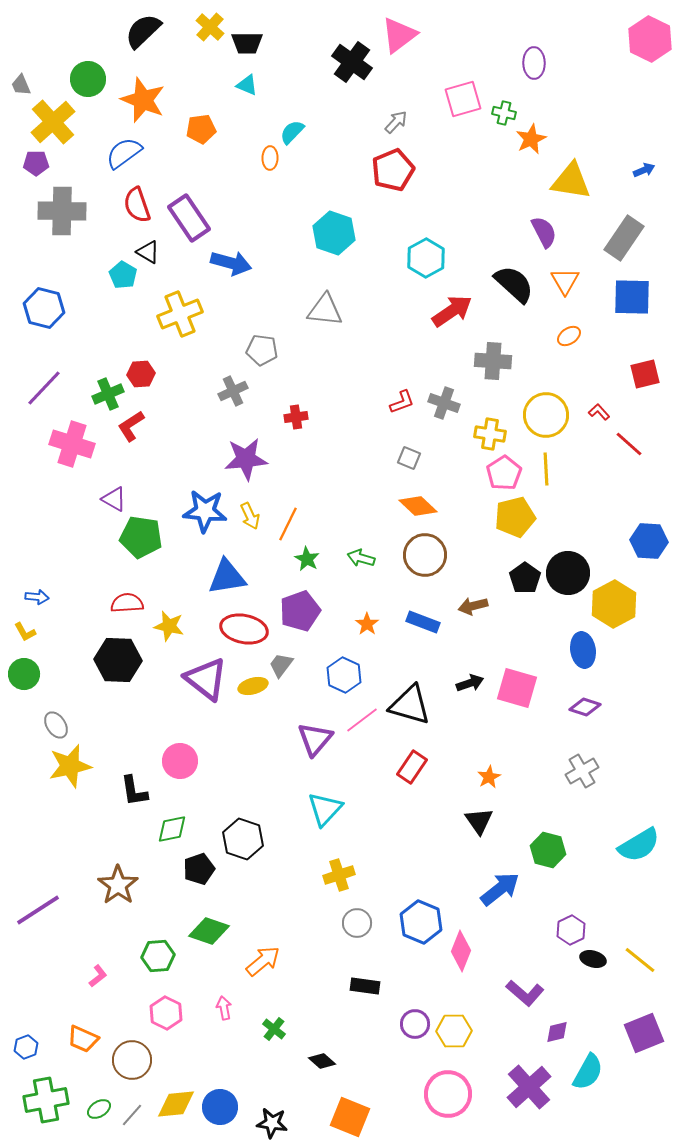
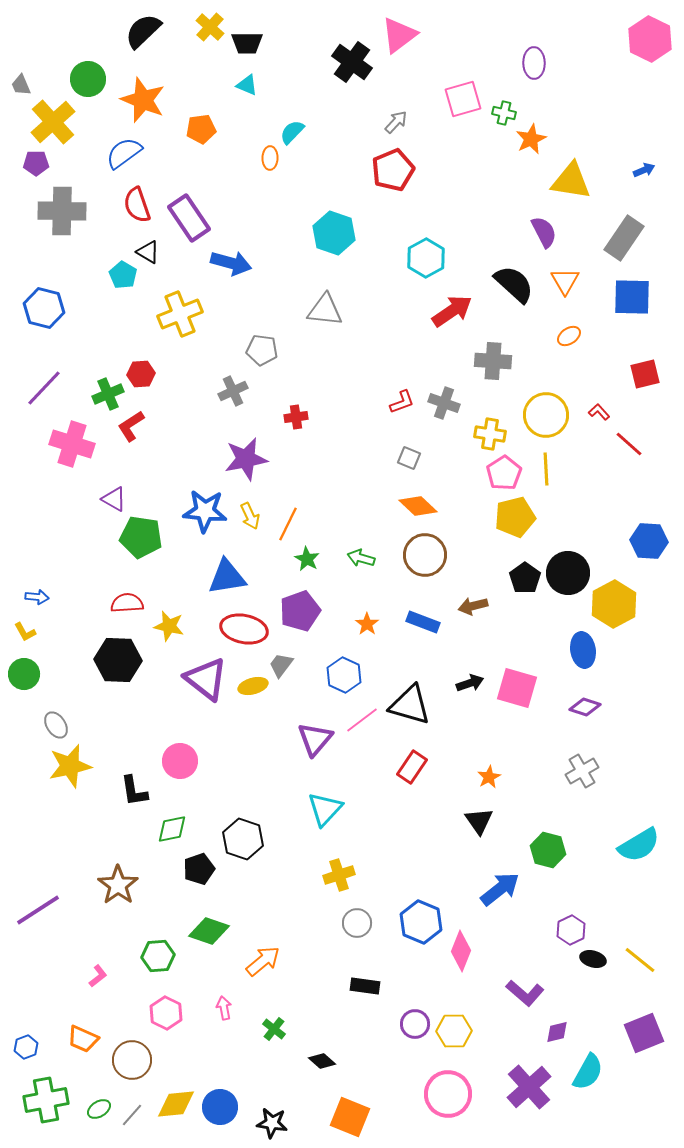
purple star at (246, 459): rotated 6 degrees counterclockwise
